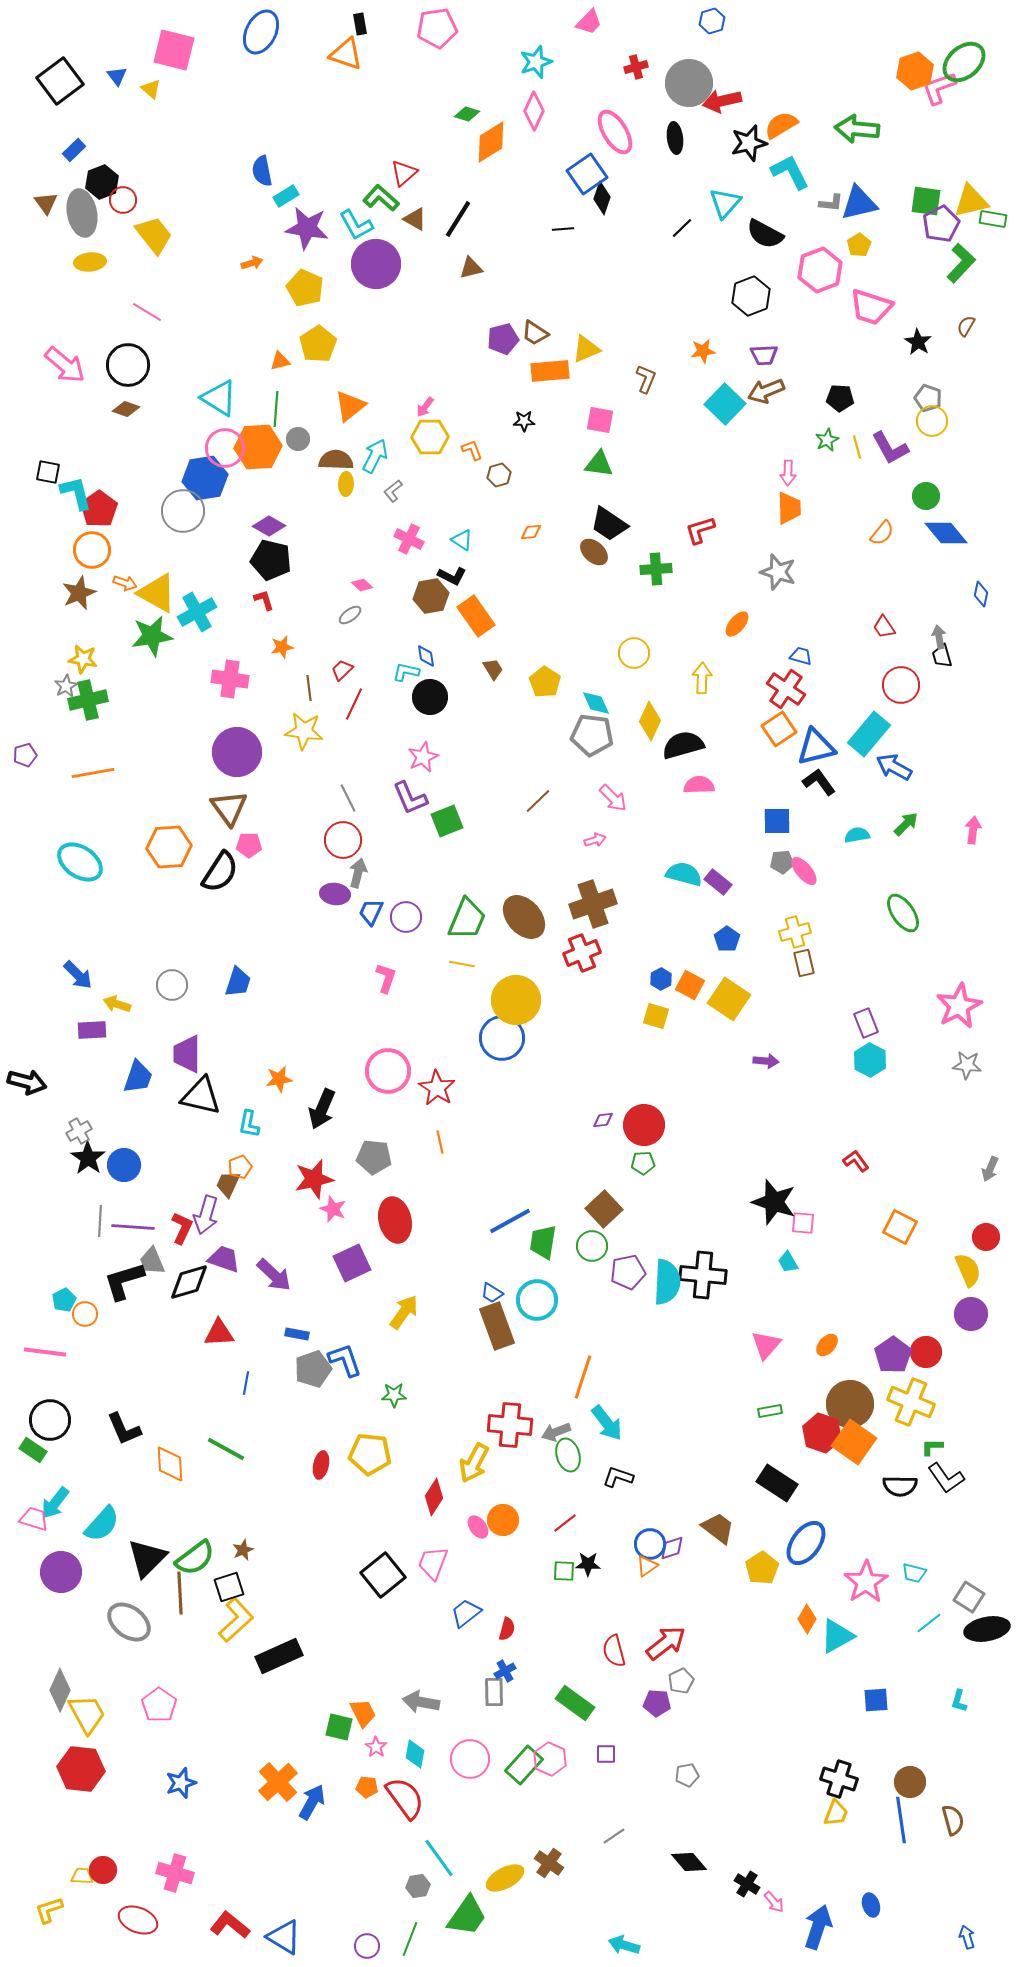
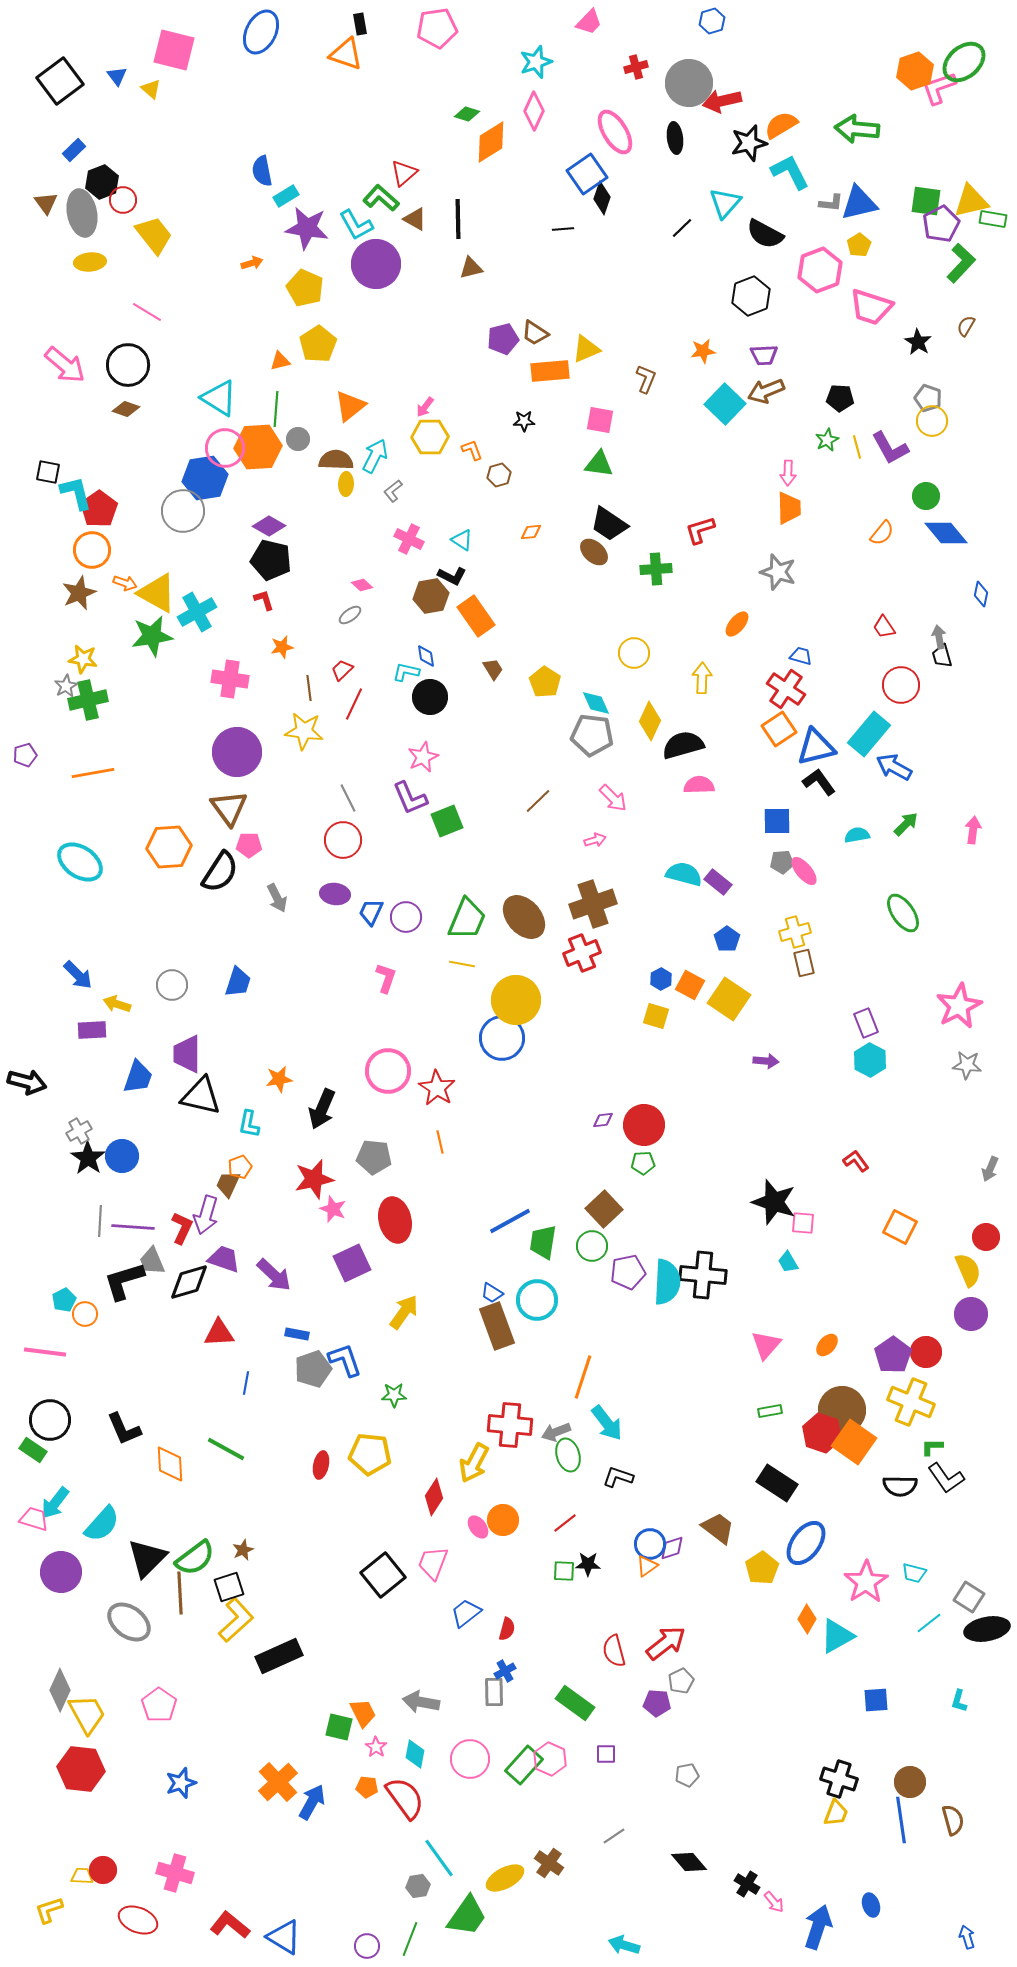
black line at (458, 219): rotated 33 degrees counterclockwise
gray arrow at (358, 873): moved 81 px left, 25 px down; rotated 140 degrees clockwise
blue circle at (124, 1165): moved 2 px left, 9 px up
brown circle at (850, 1404): moved 8 px left, 6 px down
